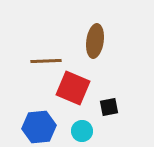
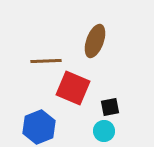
brown ellipse: rotated 12 degrees clockwise
black square: moved 1 px right
blue hexagon: rotated 16 degrees counterclockwise
cyan circle: moved 22 px right
